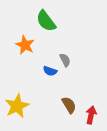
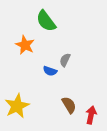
gray semicircle: rotated 128 degrees counterclockwise
